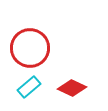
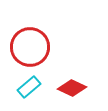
red circle: moved 1 px up
